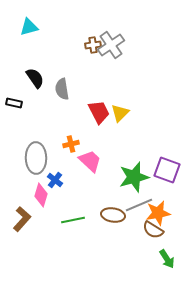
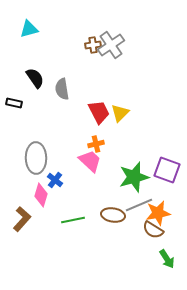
cyan triangle: moved 2 px down
orange cross: moved 25 px right
